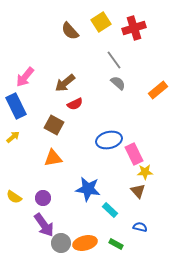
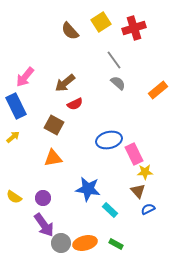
blue semicircle: moved 8 px right, 18 px up; rotated 40 degrees counterclockwise
